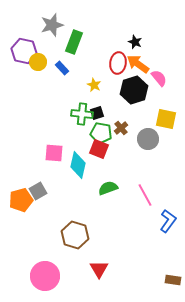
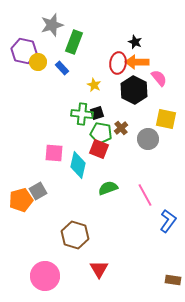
orange arrow: moved 1 px left, 2 px up; rotated 35 degrees counterclockwise
black hexagon: rotated 16 degrees counterclockwise
